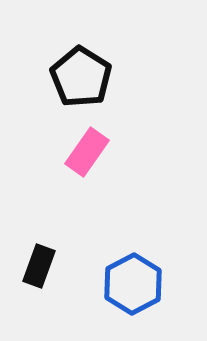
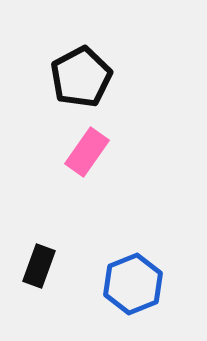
black pentagon: rotated 12 degrees clockwise
blue hexagon: rotated 6 degrees clockwise
